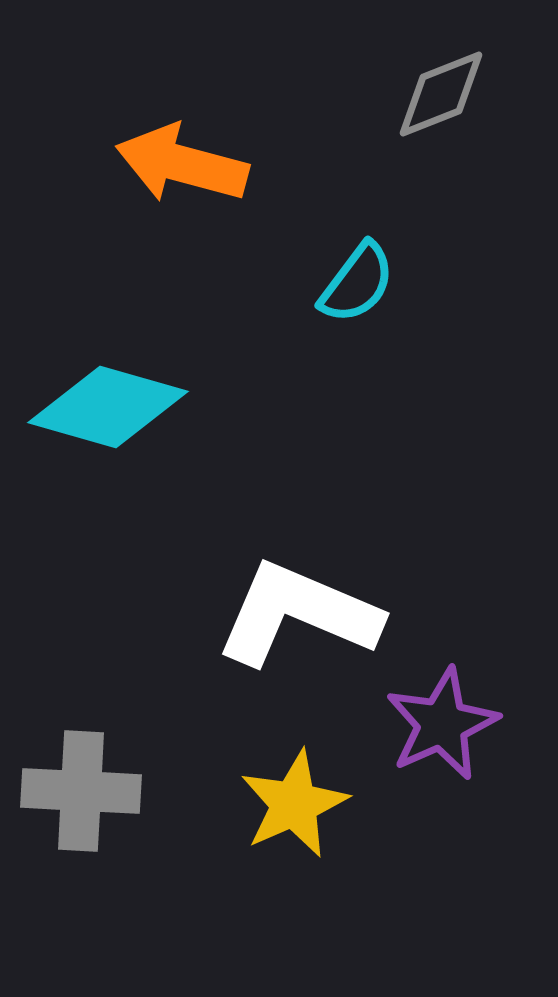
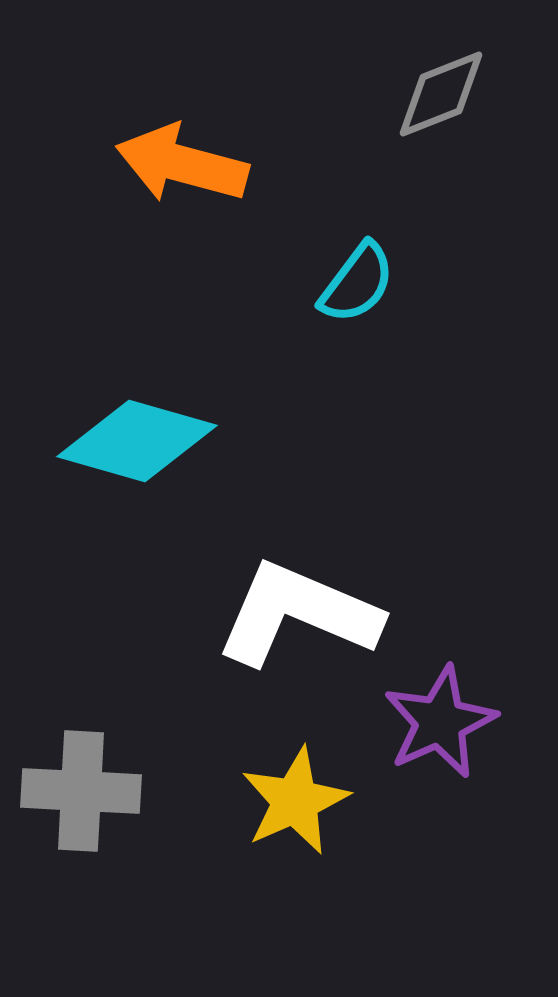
cyan diamond: moved 29 px right, 34 px down
purple star: moved 2 px left, 2 px up
yellow star: moved 1 px right, 3 px up
